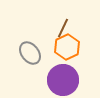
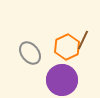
brown line: moved 20 px right, 12 px down
purple circle: moved 1 px left
